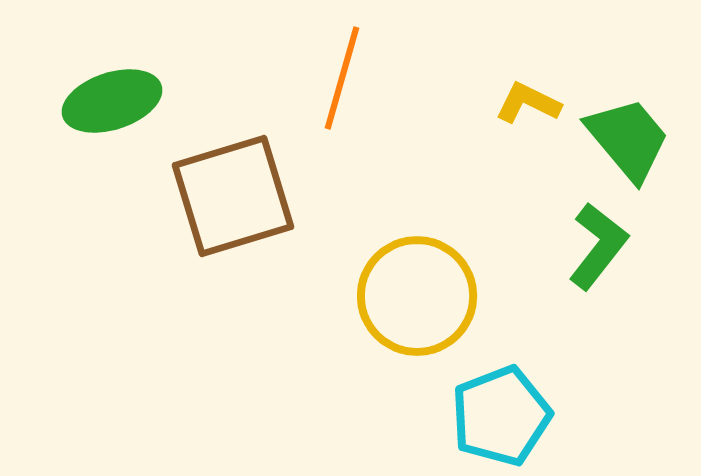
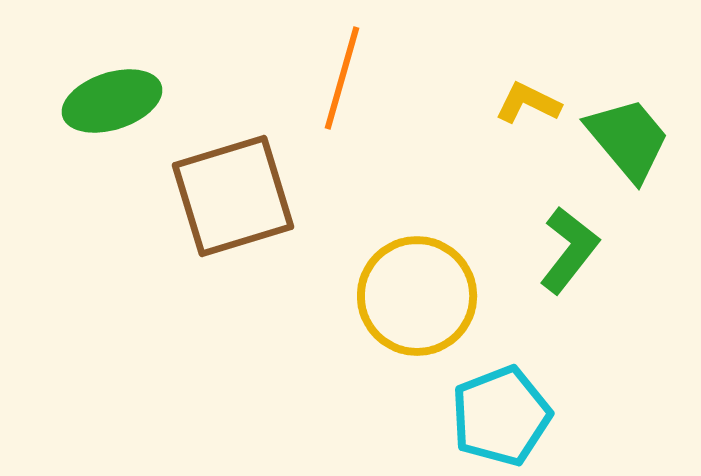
green L-shape: moved 29 px left, 4 px down
